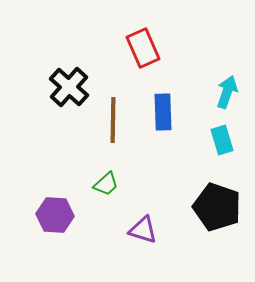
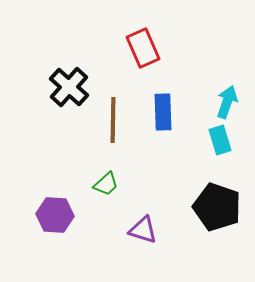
cyan arrow: moved 10 px down
cyan rectangle: moved 2 px left
